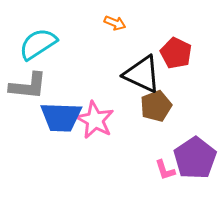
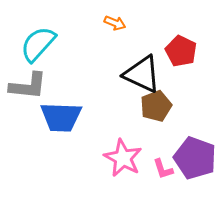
cyan semicircle: rotated 15 degrees counterclockwise
red pentagon: moved 5 px right, 2 px up
pink star: moved 28 px right, 38 px down
purple pentagon: rotated 18 degrees counterclockwise
pink L-shape: moved 2 px left, 1 px up
